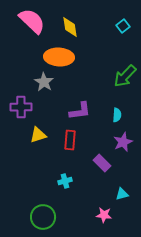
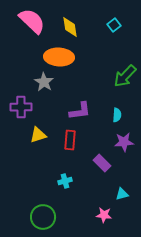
cyan square: moved 9 px left, 1 px up
purple star: moved 1 px right; rotated 18 degrees clockwise
